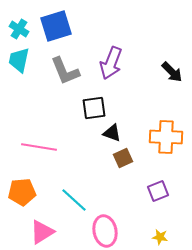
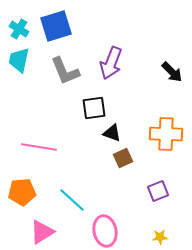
orange cross: moved 3 px up
cyan line: moved 2 px left
yellow star: rotated 14 degrees counterclockwise
